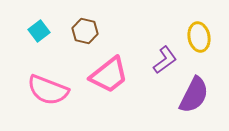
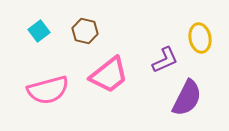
yellow ellipse: moved 1 px right, 1 px down
purple L-shape: rotated 12 degrees clockwise
pink semicircle: rotated 36 degrees counterclockwise
purple semicircle: moved 7 px left, 3 px down
